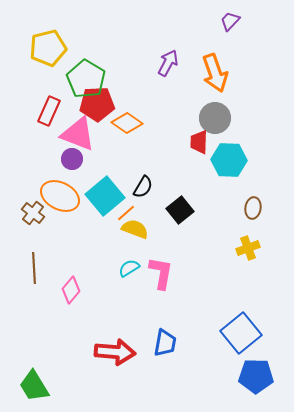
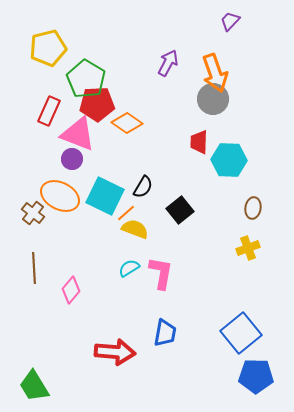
gray circle: moved 2 px left, 19 px up
cyan square: rotated 24 degrees counterclockwise
blue trapezoid: moved 10 px up
